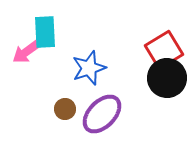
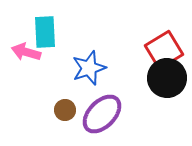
pink arrow: rotated 52 degrees clockwise
brown circle: moved 1 px down
